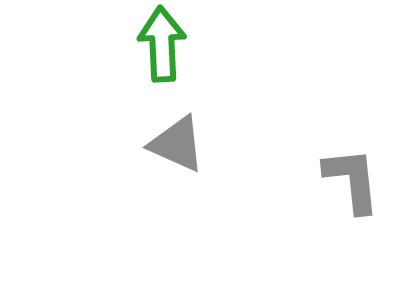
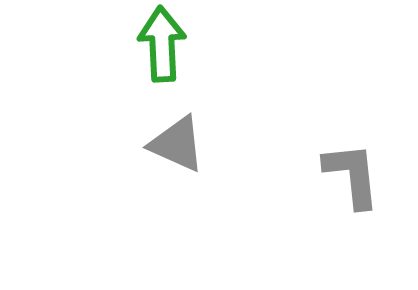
gray L-shape: moved 5 px up
